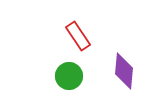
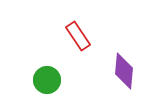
green circle: moved 22 px left, 4 px down
